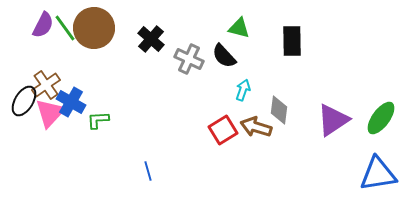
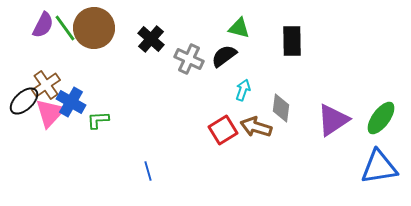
black semicircle: rotated 96 degrees clockwise
black ellipse: rotated 16 degrees clockwise
gray diamond: moved 2 px right, 2 px up
blue triangle: moved 1 px right, 7 px up
